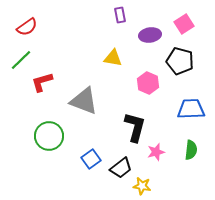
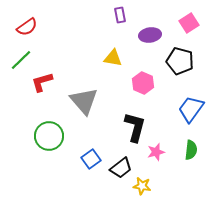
pink square: moved 5 px right, 1 px up
pink hexagon: moved 5 px left
gray triangle: rotated 28 degrees clockwise
blue trapezoid: rotated 52 degrees counterclockwise
